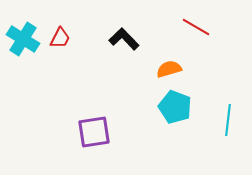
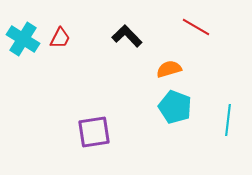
black L-shape: moved 3 px right, 3 px up
